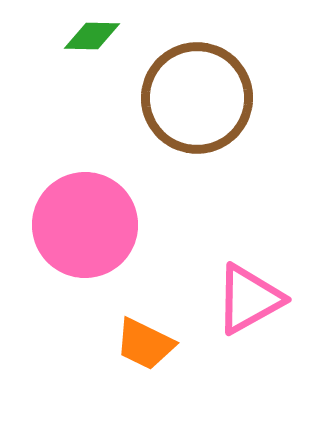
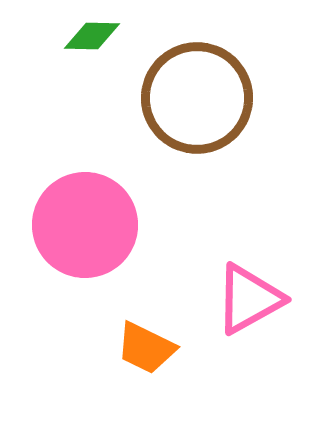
orange trapezoid: moved 1 px right, 4 px down
